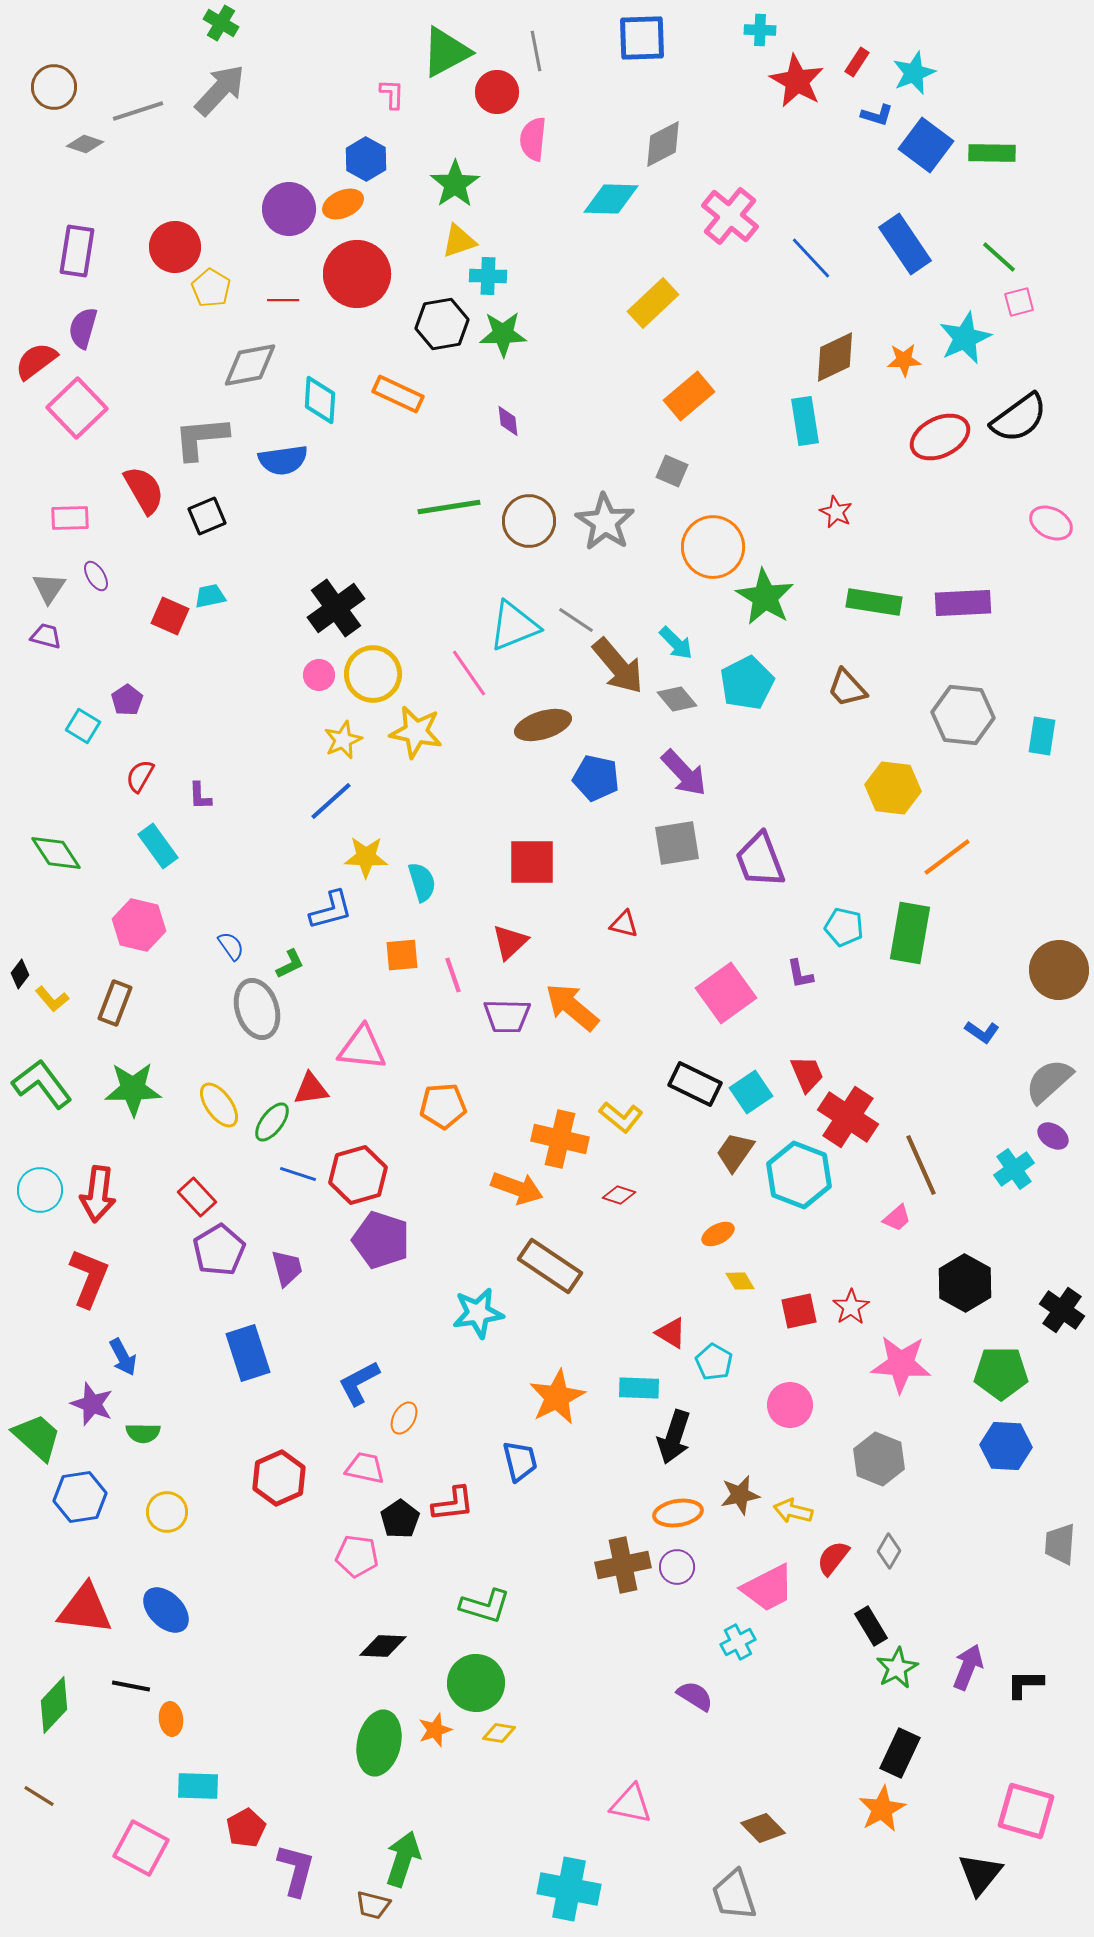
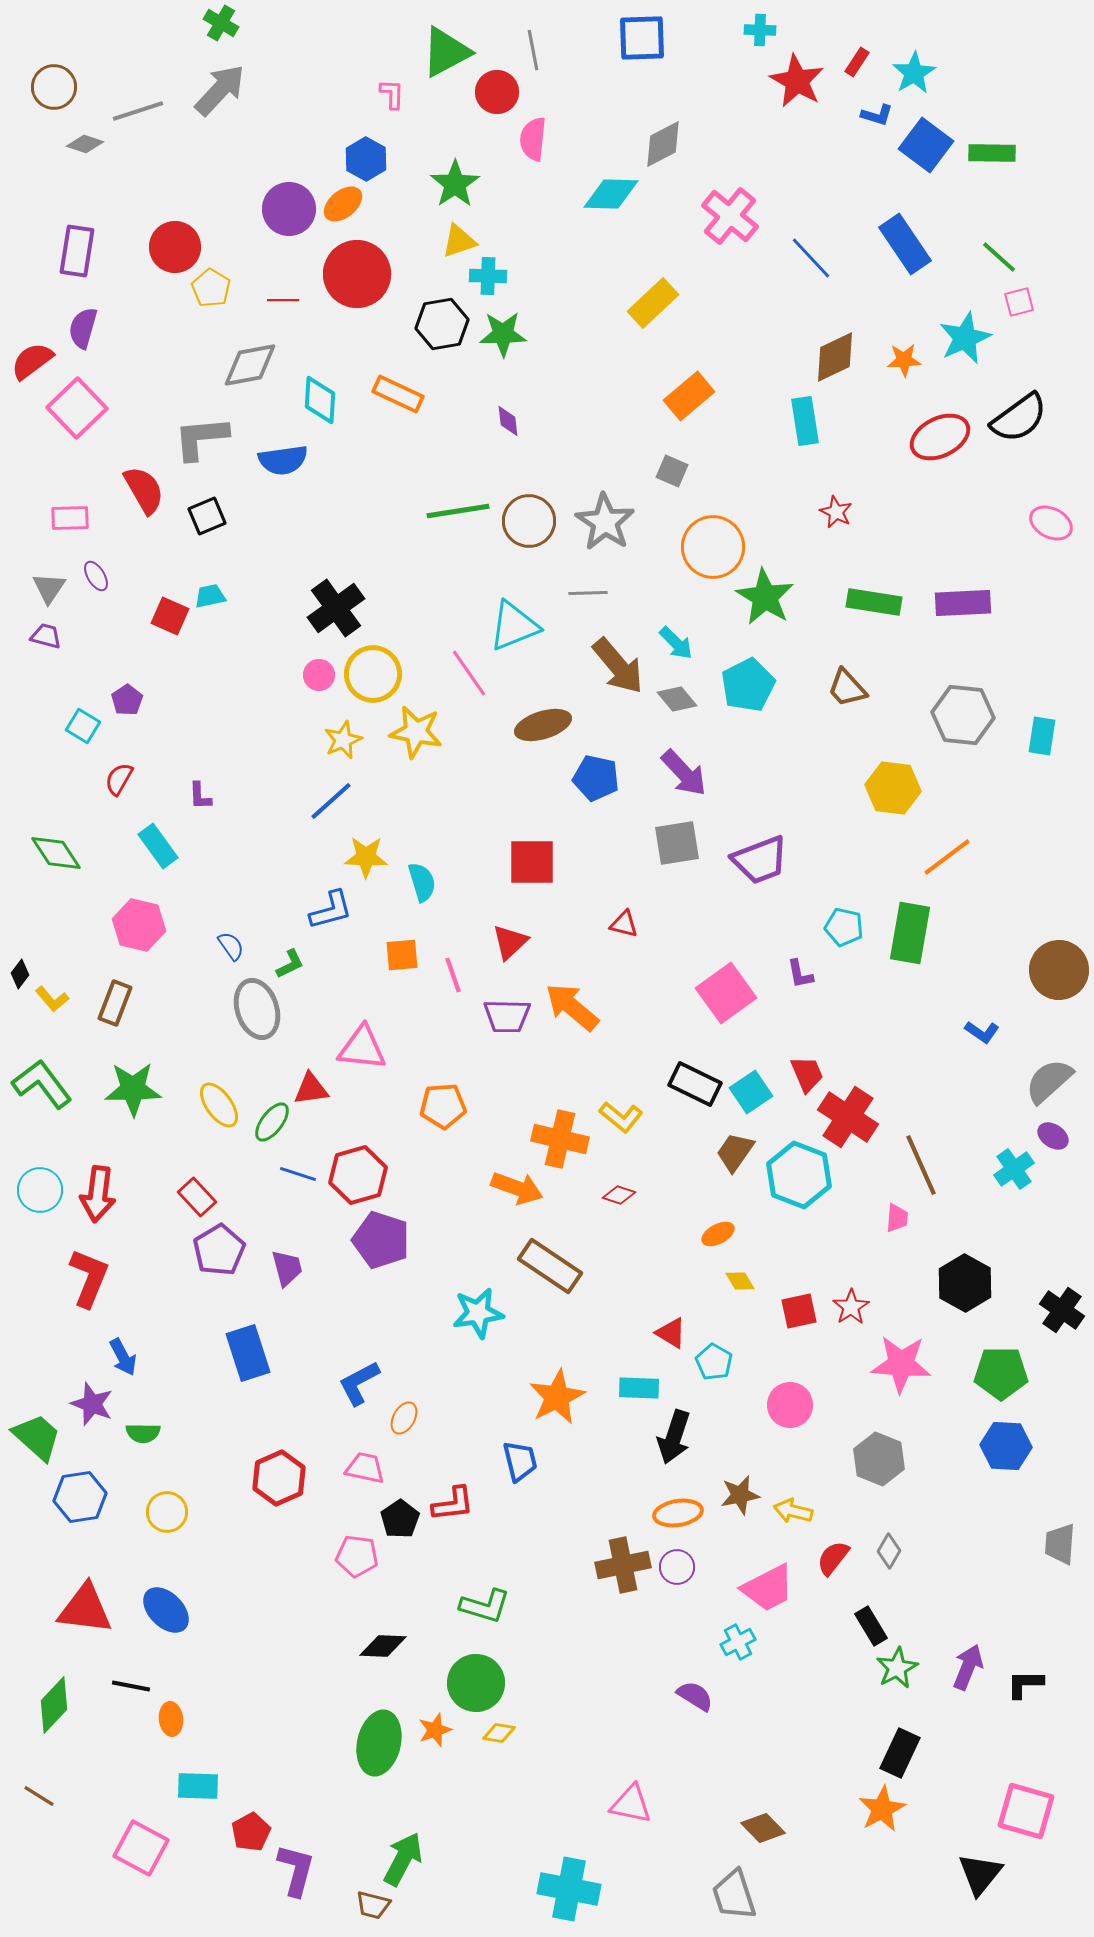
gray line at (536, 51): moved 3 px left, 1 px up
cyan star at (914, 73): rotated 9 degrees counterclockwise
cyan diamond at (611, 199): moved 5 px up
orange ellipse at (343, 204): rotated 15 degrees counterclockwise
red semicircle at (36, 361): moved 4 px left
green line at (449, 507): moved 9 px right, 4 px down
gray line at (576, 620): moved 12 px right, 27 px up; rotated 36 degrees counterclockwise
cyan pentagon at (747, 683): moved 1 px right, 2 px down
red semicircle at (140, 776): moved 21 px left, 3 px down
purple trapezoid at (760, 860): rotated 90 degrees counterclockwise
pink trapezoid at (897, 1218): rotated 44 degrees counterclockwise
red pentagon at (246, 1828): moved 5 px right, 4 px down
green arrow at (403, 1859): rotated 10 degrees clockwise
